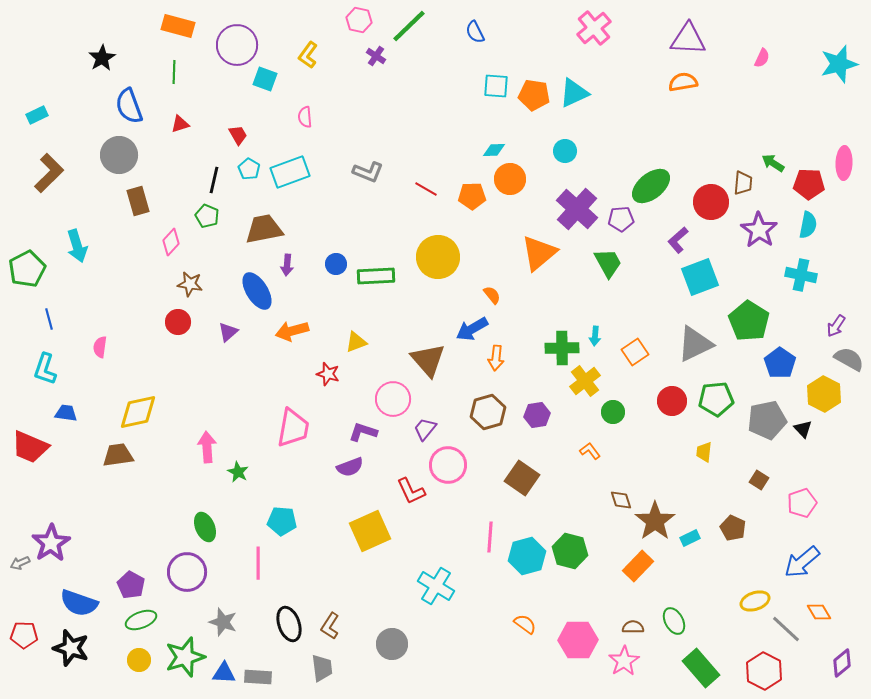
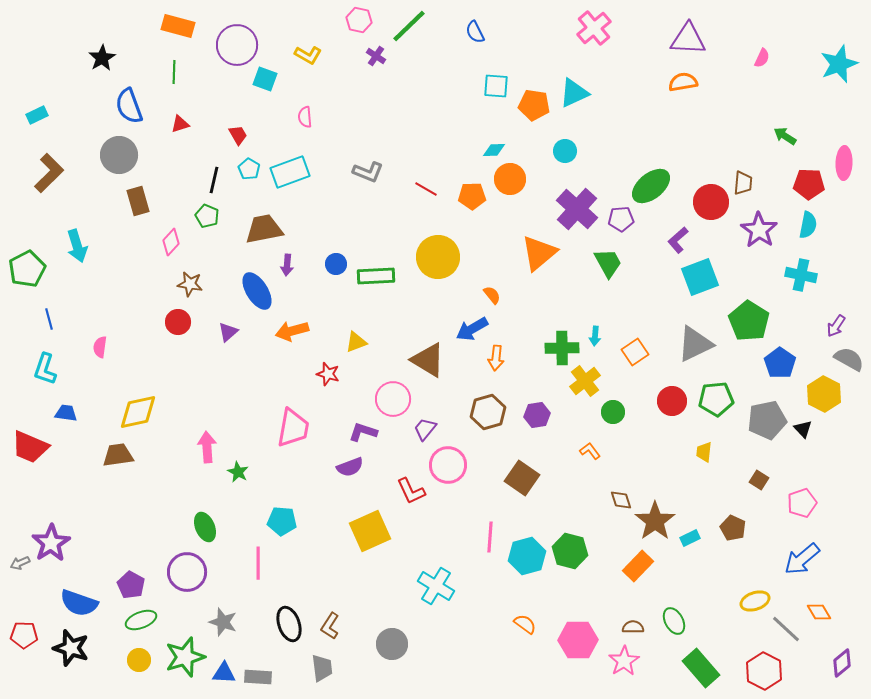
yellow L-shape at (308, 55): rotated 96 degrees counterclockwise
cyan star at (839, 64): rotated 6 degrees counterclockwise
orange pentagon at (534, 95): moved 10 px down
green arrow at (773, 163): moved 12 px right, 27 px up
brown triangle at (428, 360): rotated 18 degrees counterclockwise
blue arrow at (802, 562): moved 3 px up
